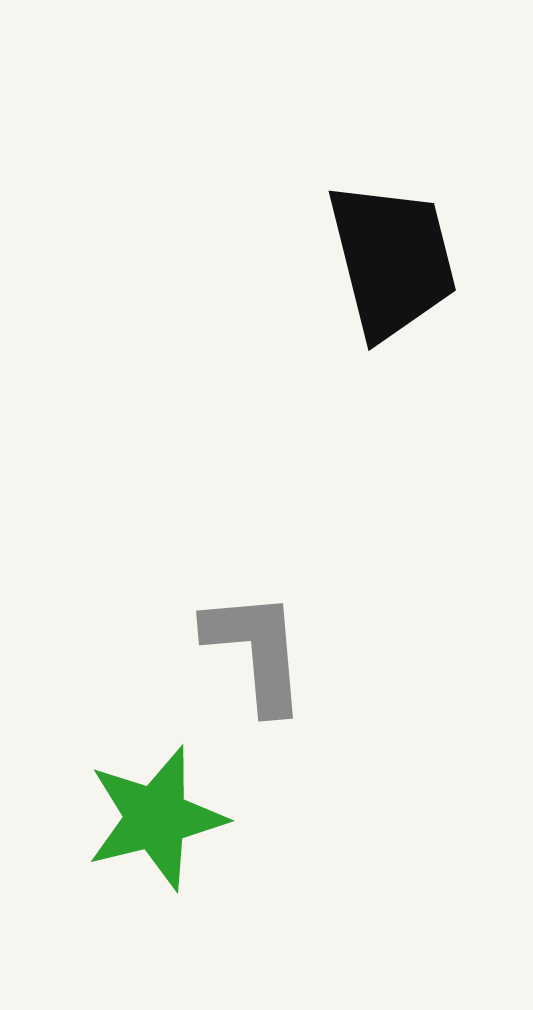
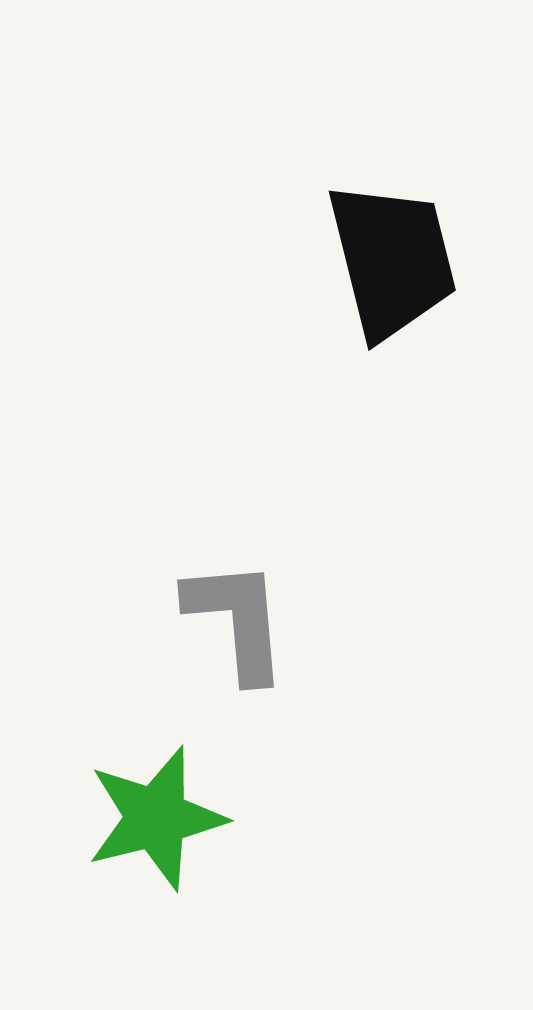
gray L-shape: moved 19 px left, 31 px up
